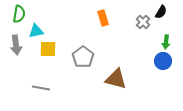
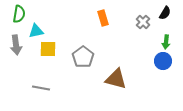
black semicircle: moved 4 px right, 1 px down
